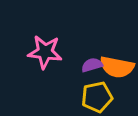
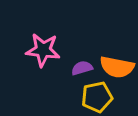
pink star: moved 2 px left, 2 px up
purple semicircle: moved 10 px left, 3 px down
